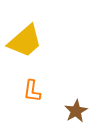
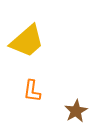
yellow trapezoid: moved 2 px right
